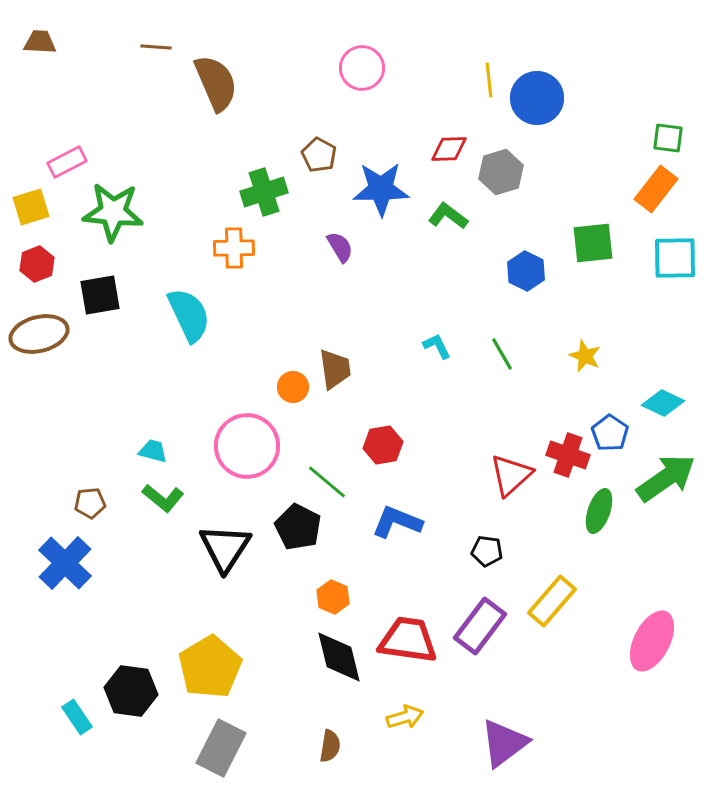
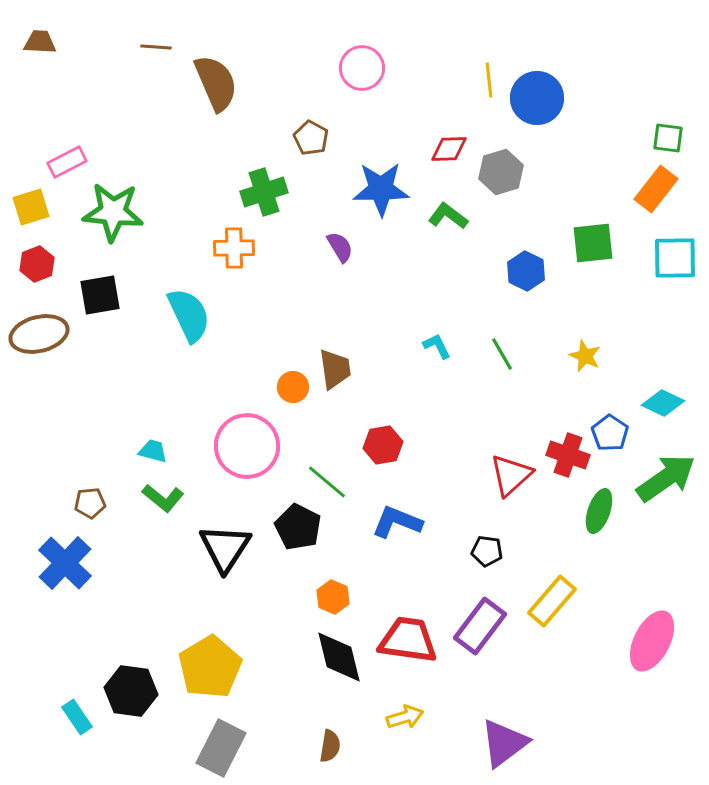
brown pentagon at (319, 155): moved 8 px left, 17 px up
